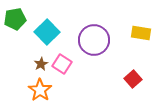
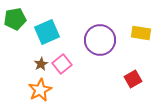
cyan square: rotated 20 degrees clockwise
purple circle: moved 6 px right
pink square: rotated 18 degrees clockwise
red square: rotated 12 degrees clockwise
orange star: rotated 10 degrees clockwise
